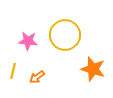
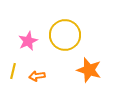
pink star: rotated 30 degrees counterclockwise
orange star: moved 4 px left, 1 px down
orange arrow: moved 1 px up; rotated 28 degrees clockwise
